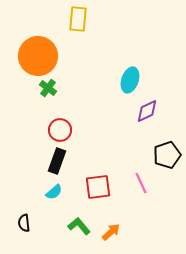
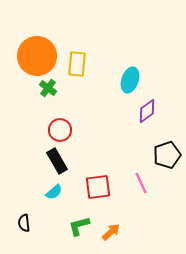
yellow rectangle: moved 1 px left, 45 px down
orange circle: moved 1 px left
purple diamond: rotated 10 degrees counterclockwise
black rectangle: rotated 50 degrees counterclockwise
green L-shape: rotated 65 degrees counterclockwise
